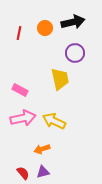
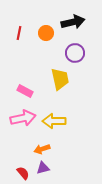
orange circle: moved 1 px right, 5 px down
pink rectangle: moved 5 px right, 1 px down
yellow arrow: rotated 25 degrees counterclockwise
purple triangle: moved 4 px up
